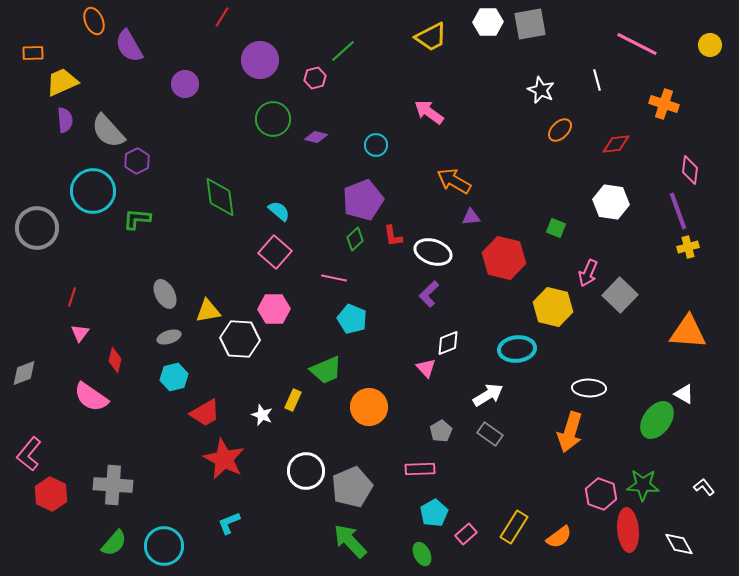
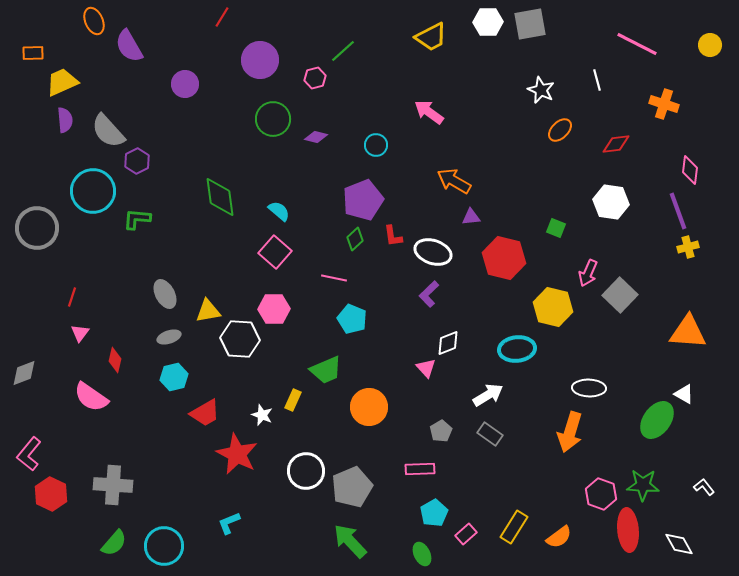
red star at (224, 459): moved 13 px right, 5 px up
